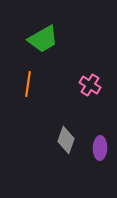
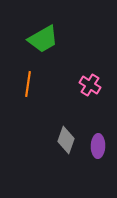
purple ellipse: moved 2 px left, 2 px up
